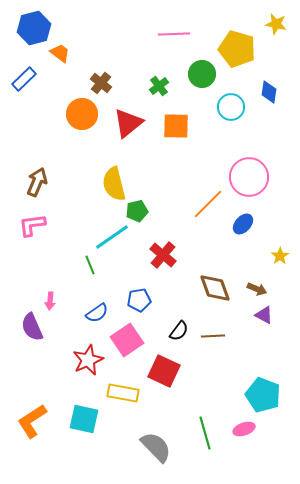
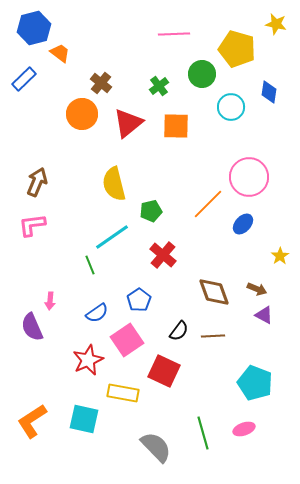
green pentagon at (137, 211): moved 14 px right
brown diamond at (215, 288): moved 1 px left, 4 px down
blue pentagon at (139, 300): rotated 25 degrees counterclockwise
cyan pentagon at (263, 395): moved 8 px left, 12 px up
green line at (205, 433): moved 2 px left
